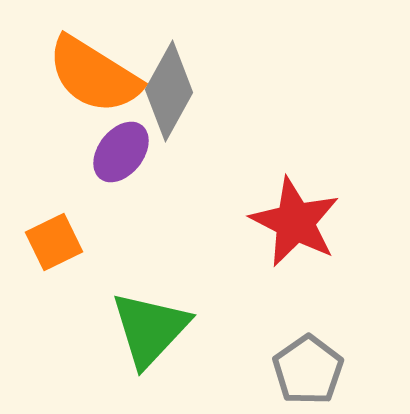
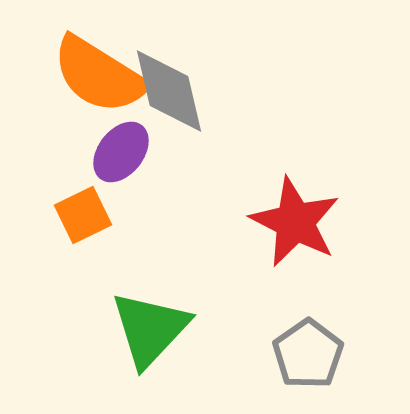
orange semicircle: moved 5 px right
gray diamond: rotated 42 degrees counterclockwise
orange square: moved 29 px right, 27 px up
gray pentagon: moved 16 px up
